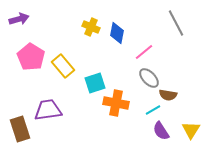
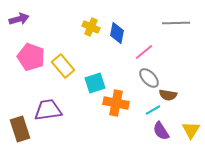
gray line: rotated 64 degrees counterclockwise
pink pentagon: rotated 12 degrees counterclockwise
